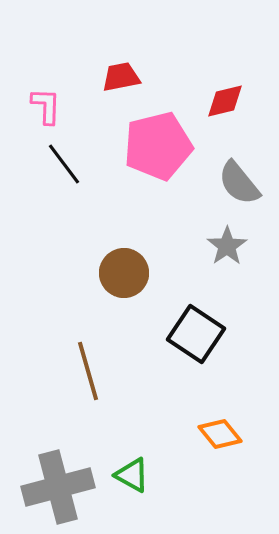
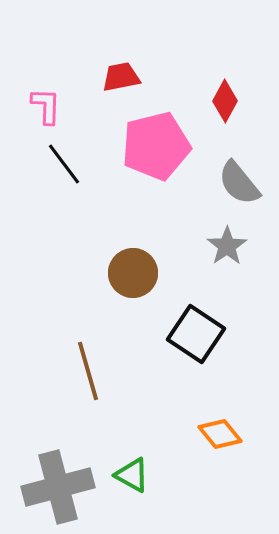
red diamond: rotated 48 degrees counterclockwise
pink pentagon: moved 2 px left
brown circle: moved 9 px right
